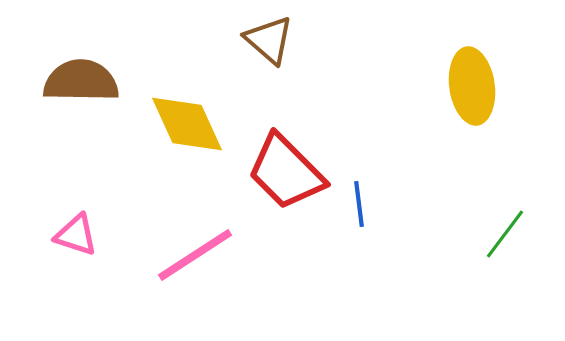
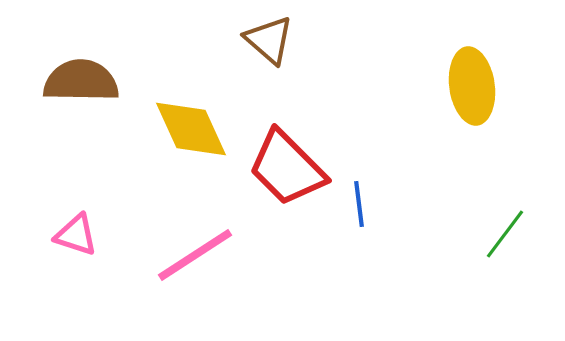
yellow diamond: moved 4 px right, 5 px down
red trapezoid: moved 1 px right, 4 px up
